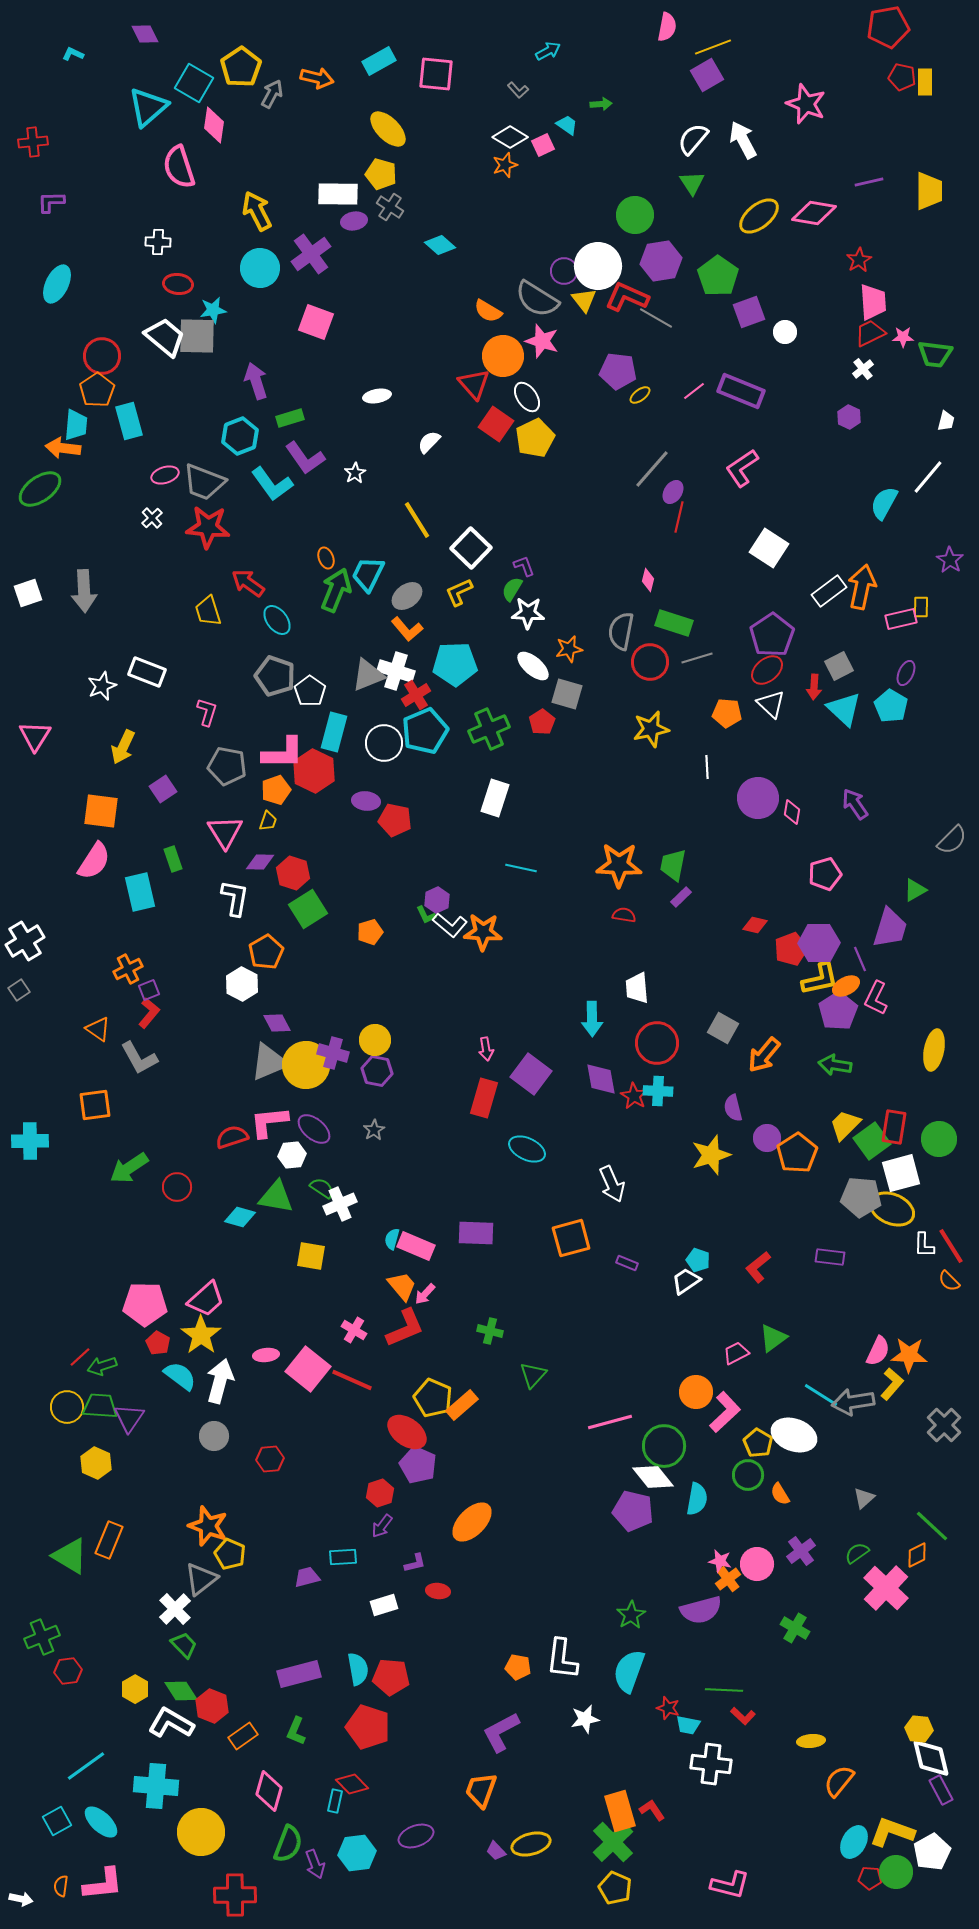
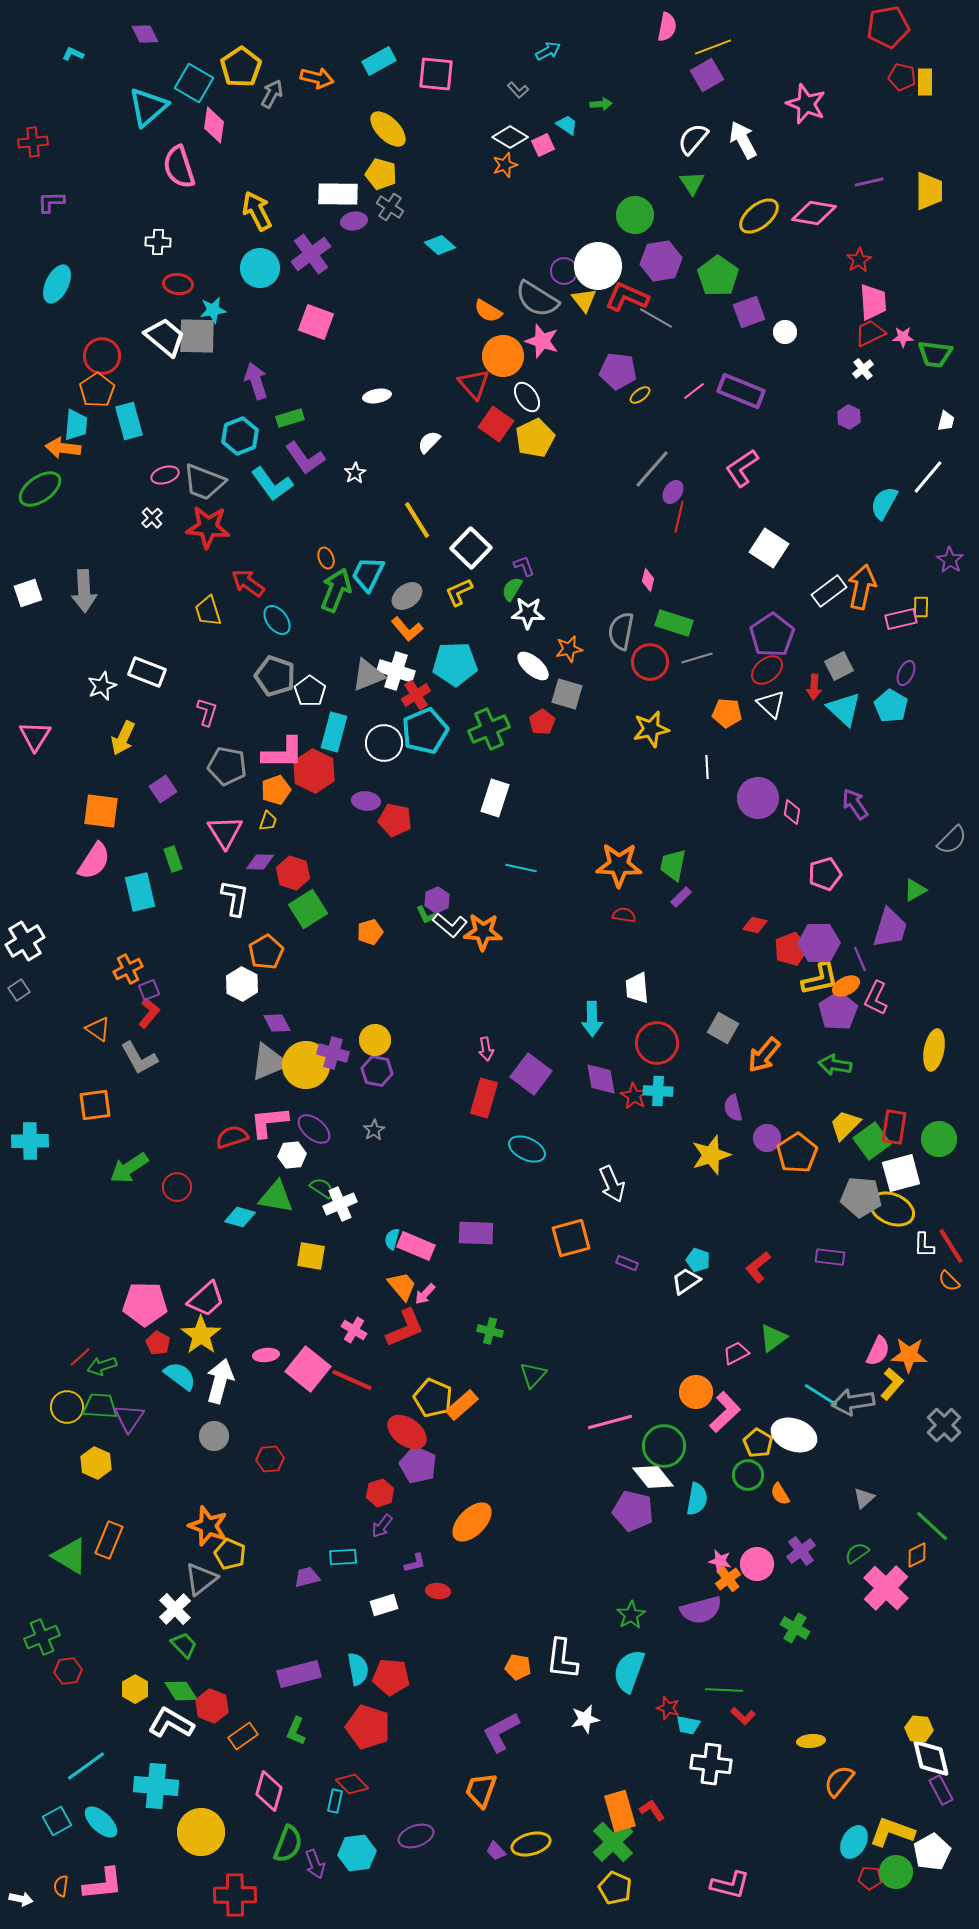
yellow arrow at (123, 747): moved 9 px up
